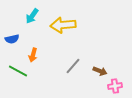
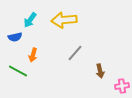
cyan arrow: moved 2 px left, 4 px down
yellow arrow: moved 1 px right, 5 px up
blue semicircle: moved 3 px right, 2 px up
gray line: moved 2 px right, 13 px up
brown arrow: rotated 56 degrees clockwise
pink cross: moved 7 px right
